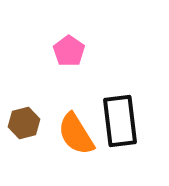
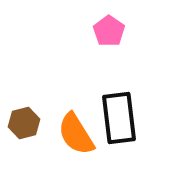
pink pentagon: moved 40 px right, 20 px up
black rectangle: moved 1 px left, 3 px up
